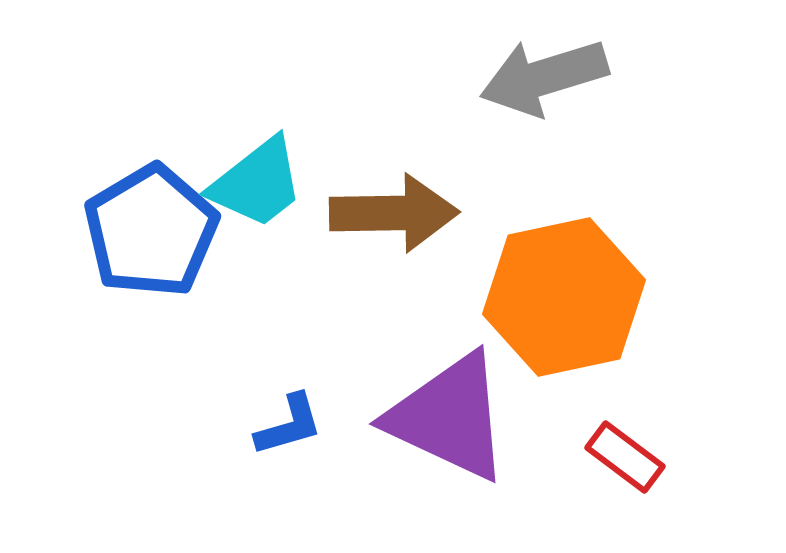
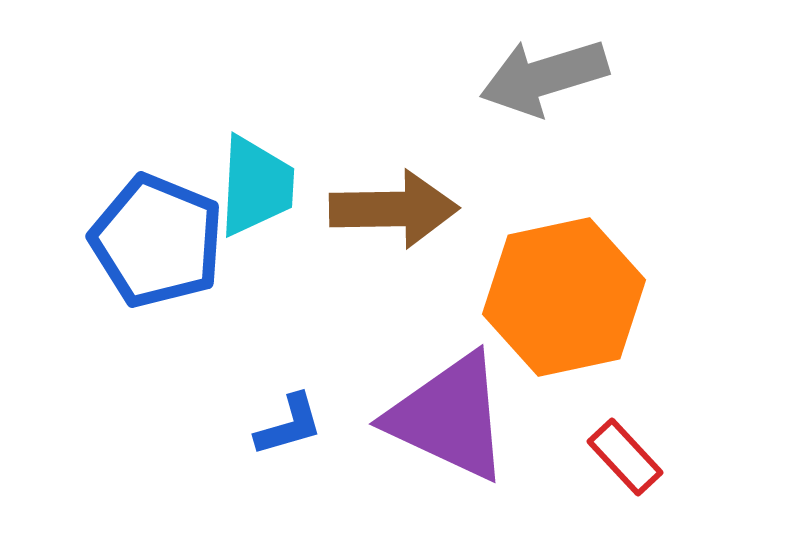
cyan trapezoid: moved 1 px left, 3 px down; rotated 49 degrees counterclockwise
brown arrow: moved 4 px up
blue pentagon: moved 6 px right, 10 px down; rotated 19 degrees counterclockwise
red rectangle: rotated 10 degrees clockwise
